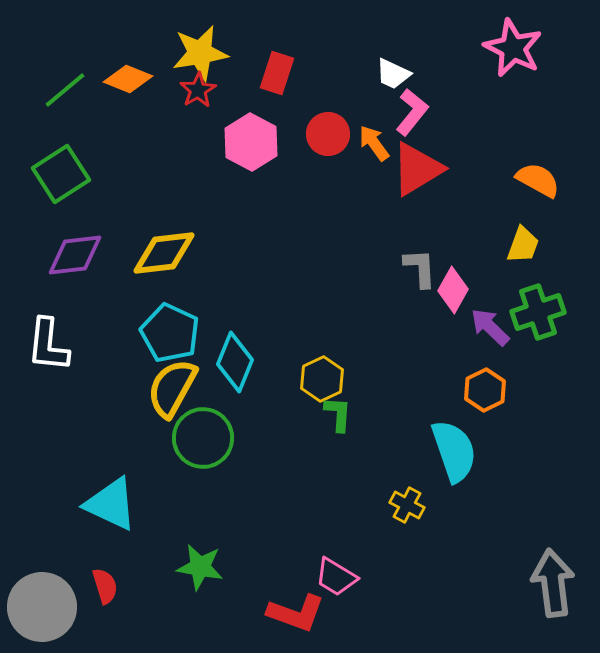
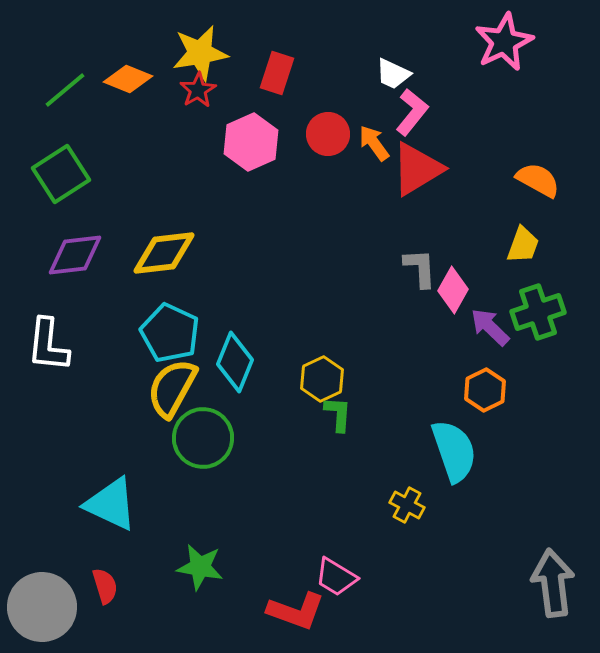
pink star: moved 9 px left, 6 px up; rotated 20 degrees clockwise
pink hexagon: rotated 8 degrees clockwise
red L-shape: moved 2 px up
